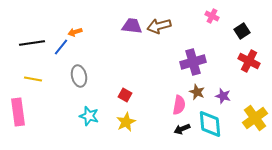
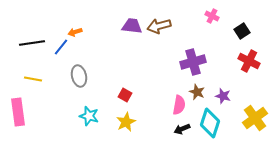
cyan diamond: moved 1 px up; rotated 24 degrees clockwise
